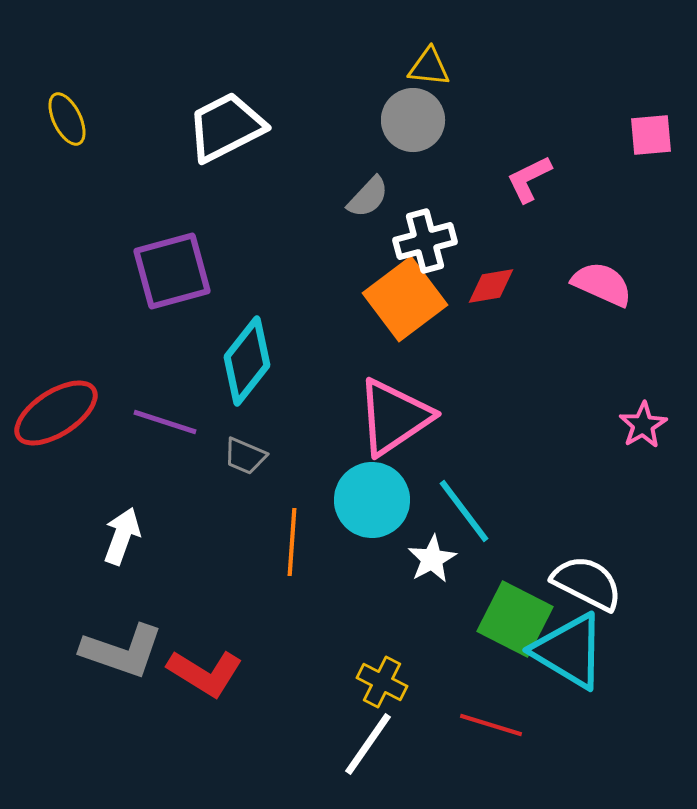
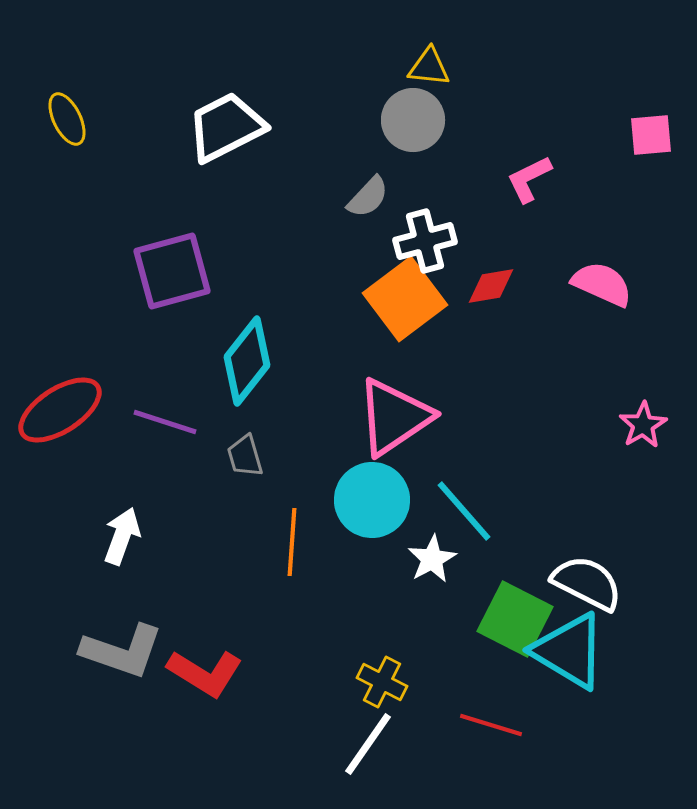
red ellipse: moved 4 px right, 3 px up
gray trapezoid: rotated 51 degrees clockwise
cyan line: rotated 4 degrees counterclockwise
